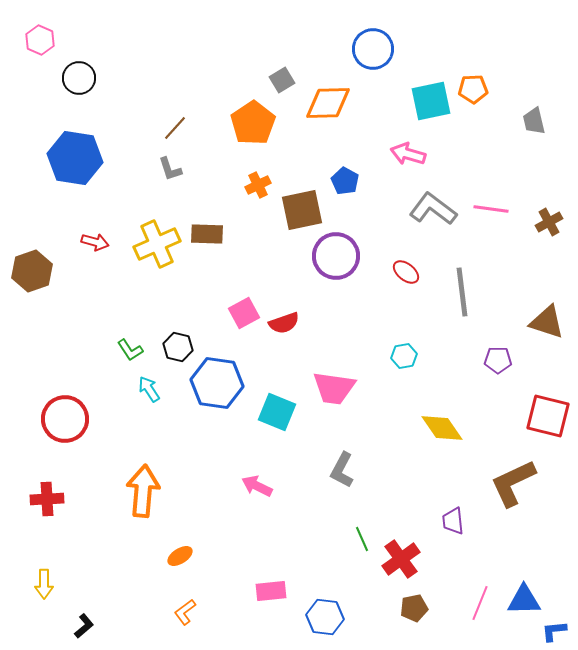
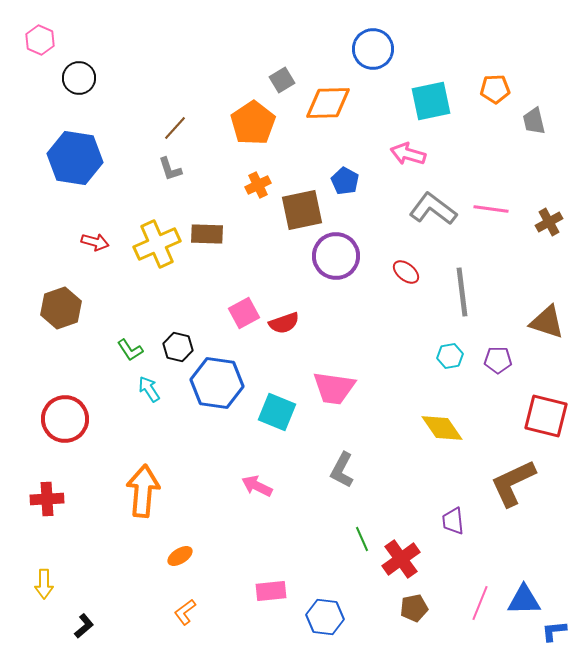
orange pentagon at (473, 89): moved 22 px right
brown hexagon at (32, 271): moved 29 px right, 37 px down
cyan hexagon at (404, 356): moved 46 px right
red square at (548, 416): moved 2 px left
